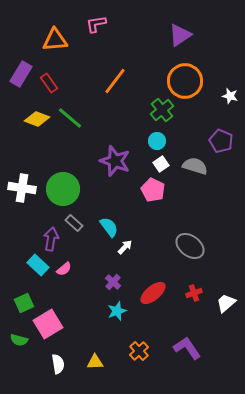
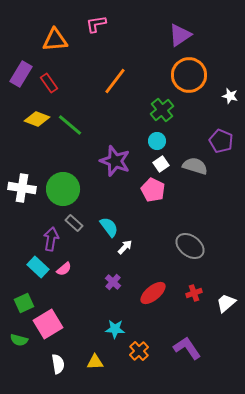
orange circle: moved 4 px right, 6 px up
green line: moved 7 px down
cyan rectangle: moved 2 px down
cyan star: moved 2 px left, 18 px down; rotated 24 degrees clockwise
